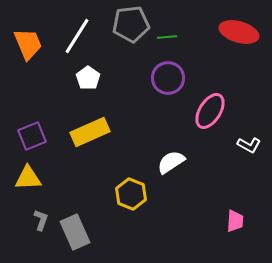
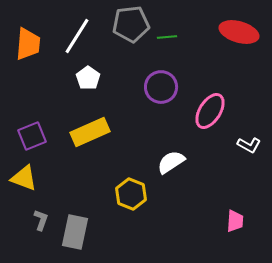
orange trapezoid: rotated 28 degrees clockwise
purple circle: moved 7 px left, 9 px down
yellow triangle: moved 4 px left; rotated 24 degrees clockwise
gray rectangle: rotated 36 degrees clockwise
